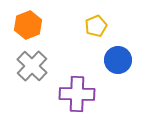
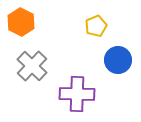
orange hexagon: moved 7 px left, 3 px up; rotated 12 degrees counterclockwise
